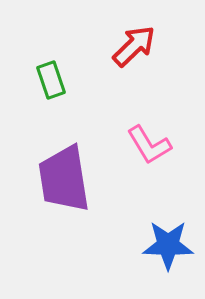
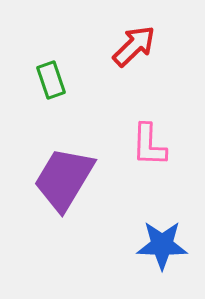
pink L-shape: rotated 33 degrees clockwise
purple trapezoid: rotated 40 degrees clockwise
blue star: moved 6 px left
